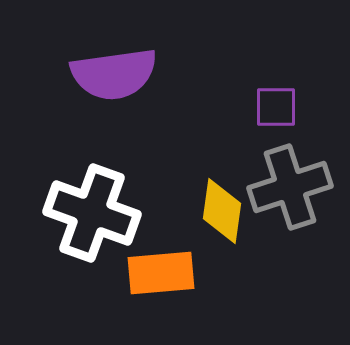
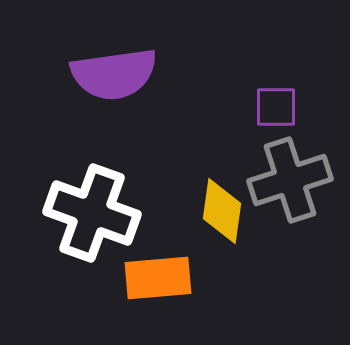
gray cross: moved 7 px up
orange rectangle: moved 3 px left, 5 px down
